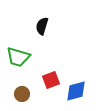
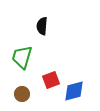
black semicircle: rotated 12 degrees counterclockwise
green trapezoid: moved 4 px right; rotated 90 degrees clockwise
blue diamond: moved 2 px left
